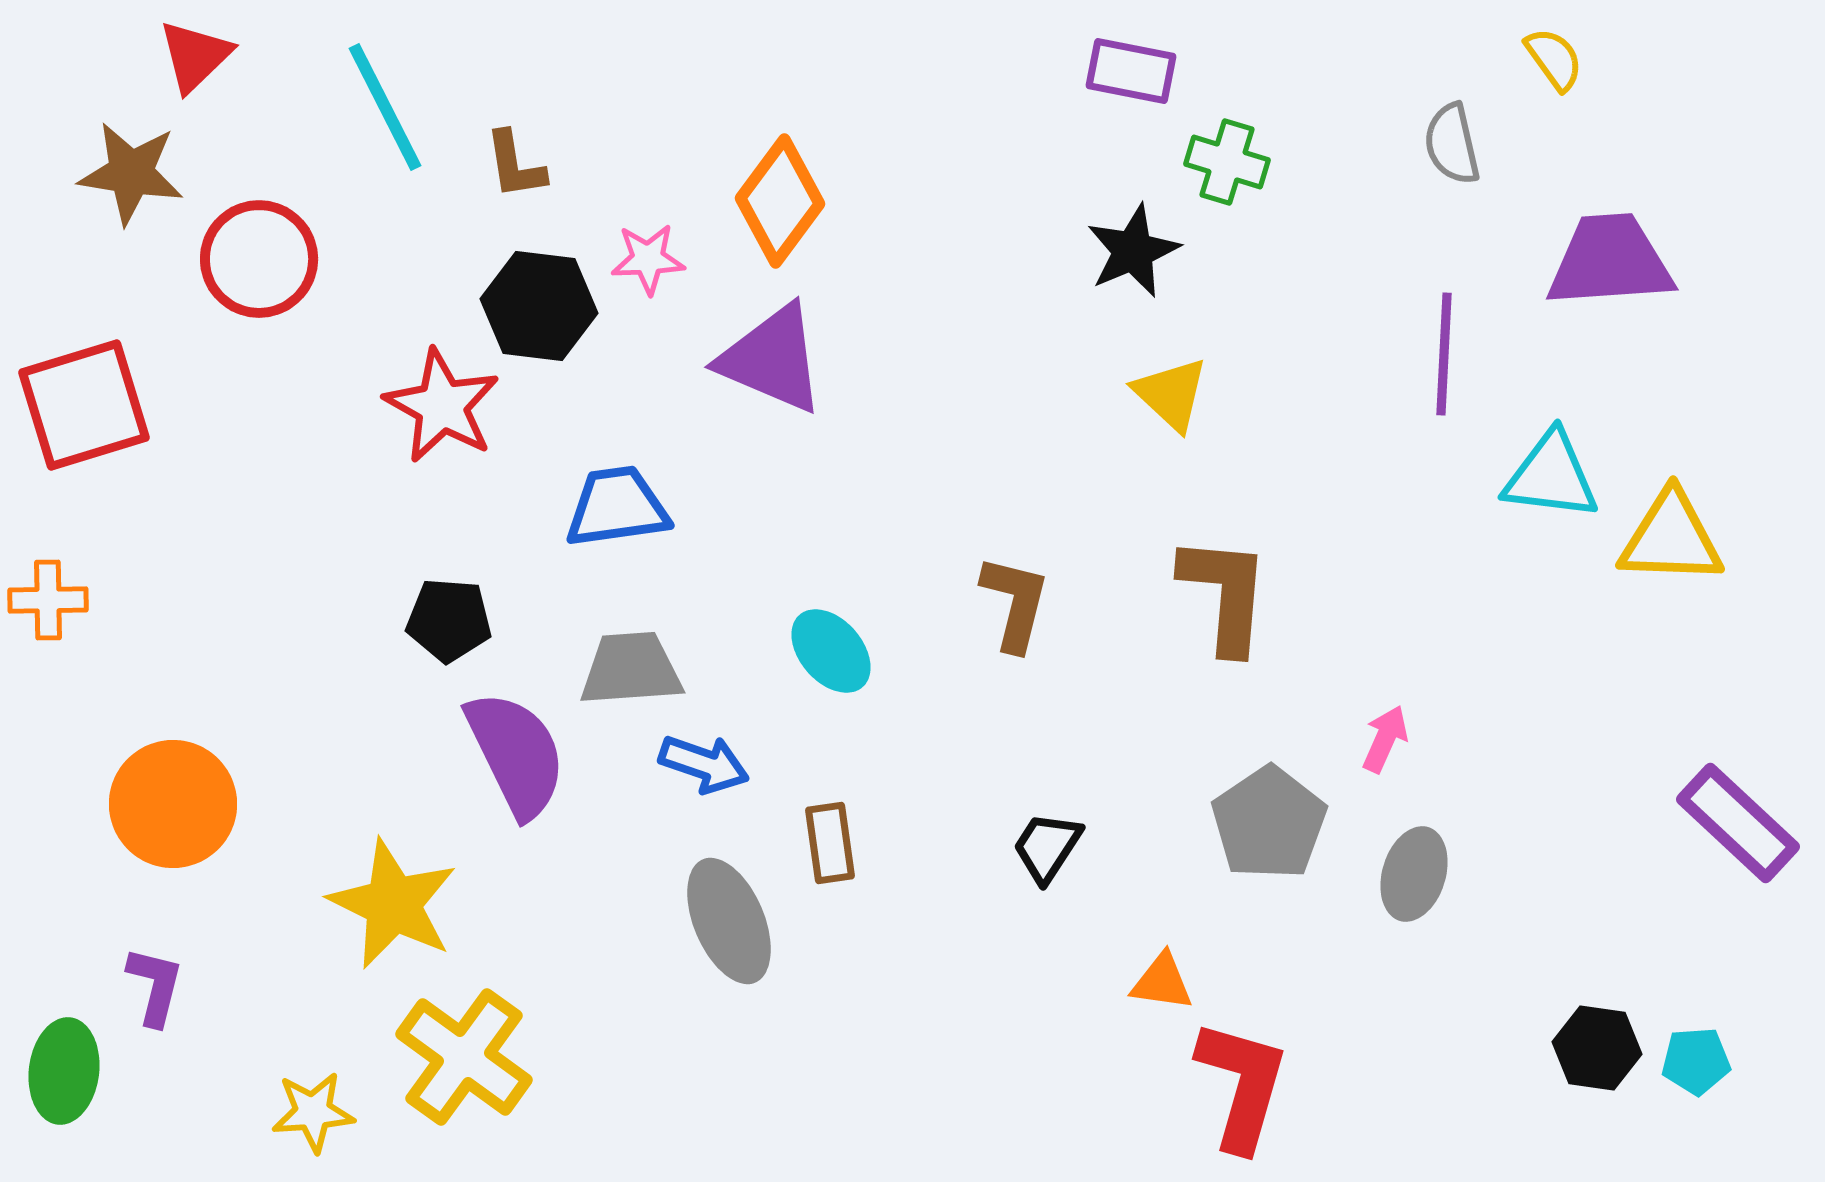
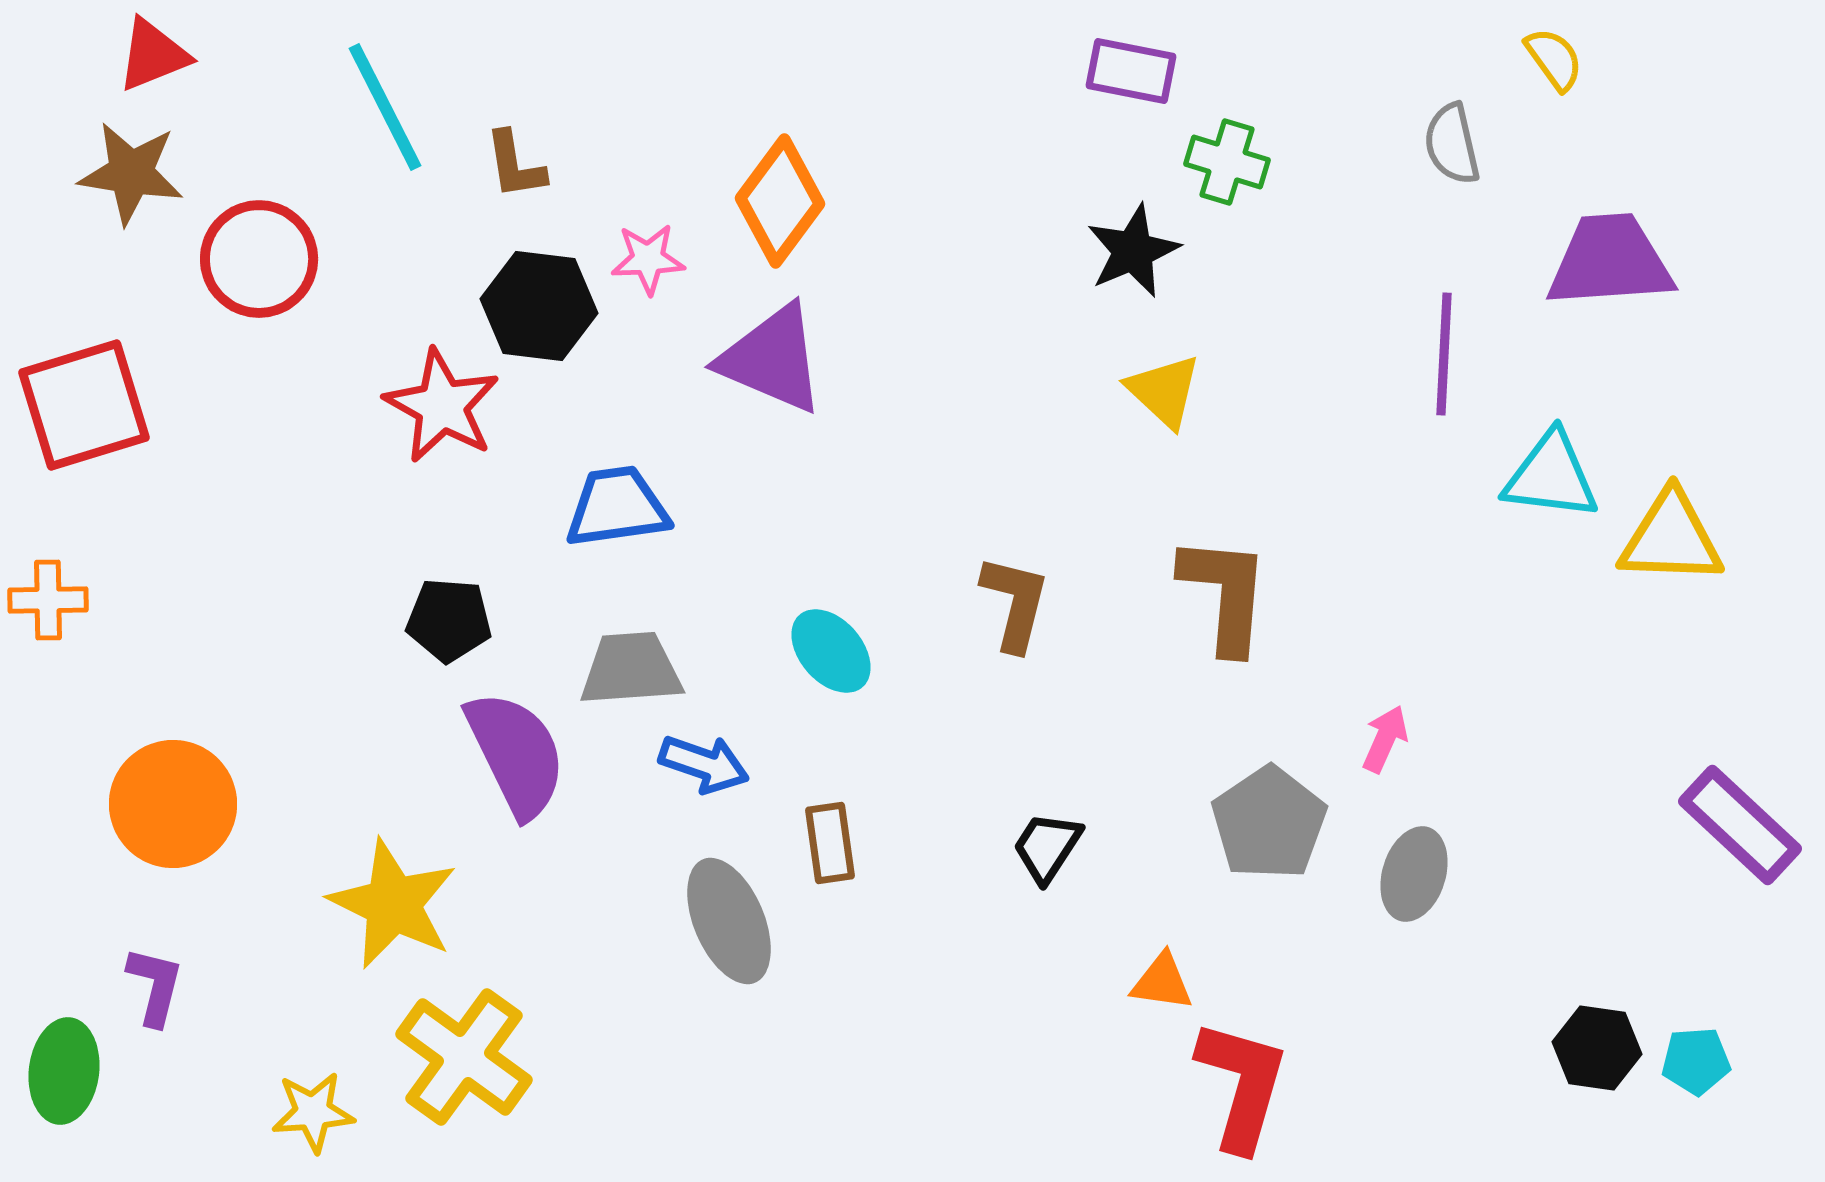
red triangle at (195, 56): moved 42 px left, 1 px up; rotated 22 degrees clockwise
yellow triangle at (1171, 394): moved 7 px left, 3 px up
purple rectangle at (1738, 823): moved 2 px right, 2 px down
